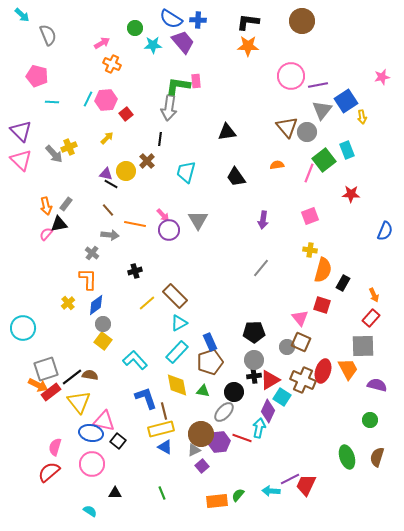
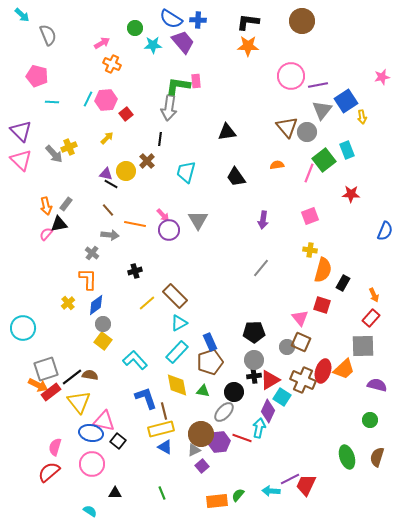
orange trapezoid at (348, 369): moved 4 px left; rotated 75 degrees clockwise
